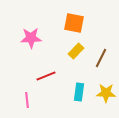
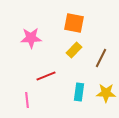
yellow rectangle: moved 2 px left, 1 px up
